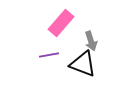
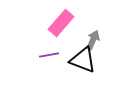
gray arrow: moved 2 px right, 1 px up; rotated 138 degrees counterclockwise
black triangle: moved 4 px up
